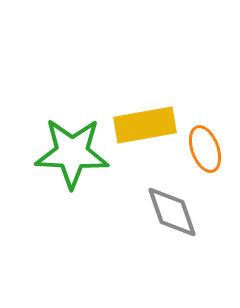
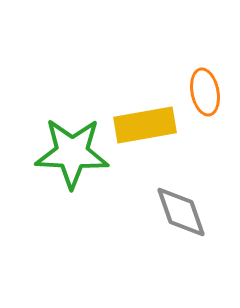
orange ellipse: moved 57 px up; rotated 9 degrees clockwise
gray diamond: moved 9 px right
